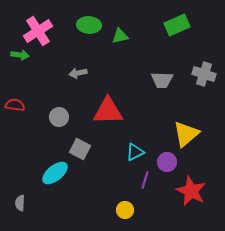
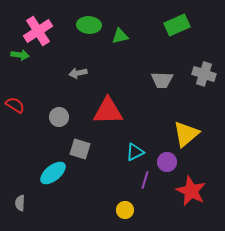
red semicircle: rotated 24 degrees clockwise
gray square: rotated 10 degrees counterclockwise
cyan ellipse: moved 2 px left
